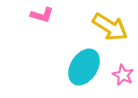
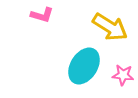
cyan ellipse: moved 1 px up
pink star: rotated 20 degrees counterclockwise
